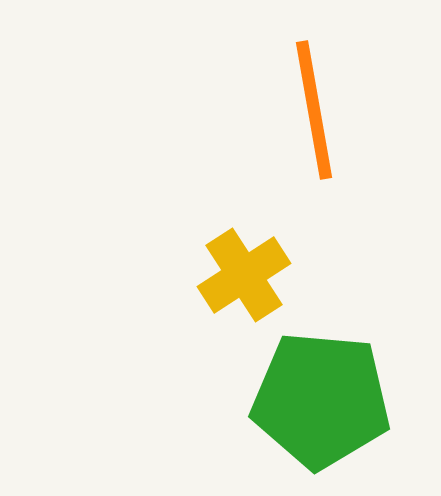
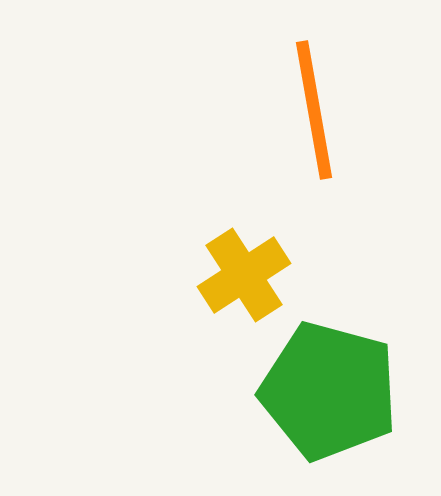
green pentagon: moved 8 px right, 9 px up; rotated 10 degrees clockwise
